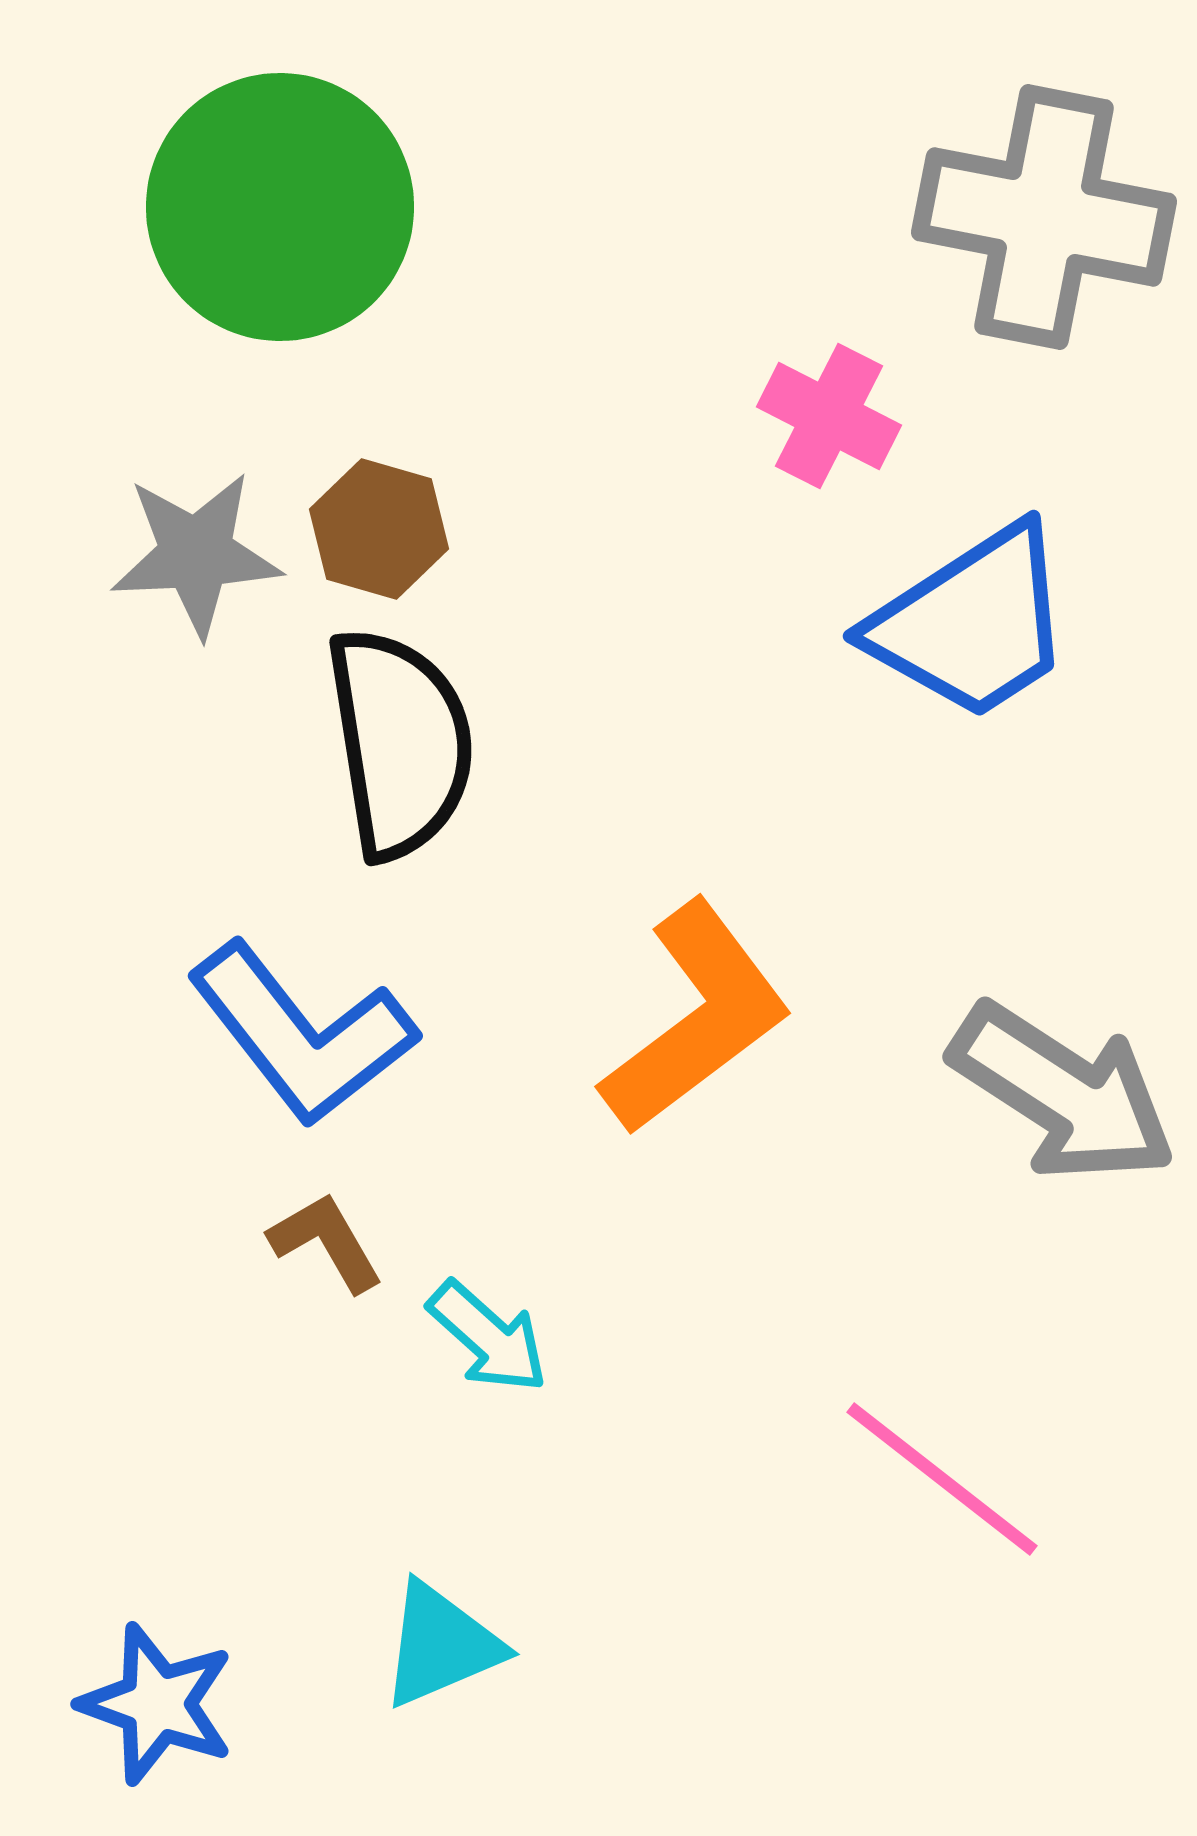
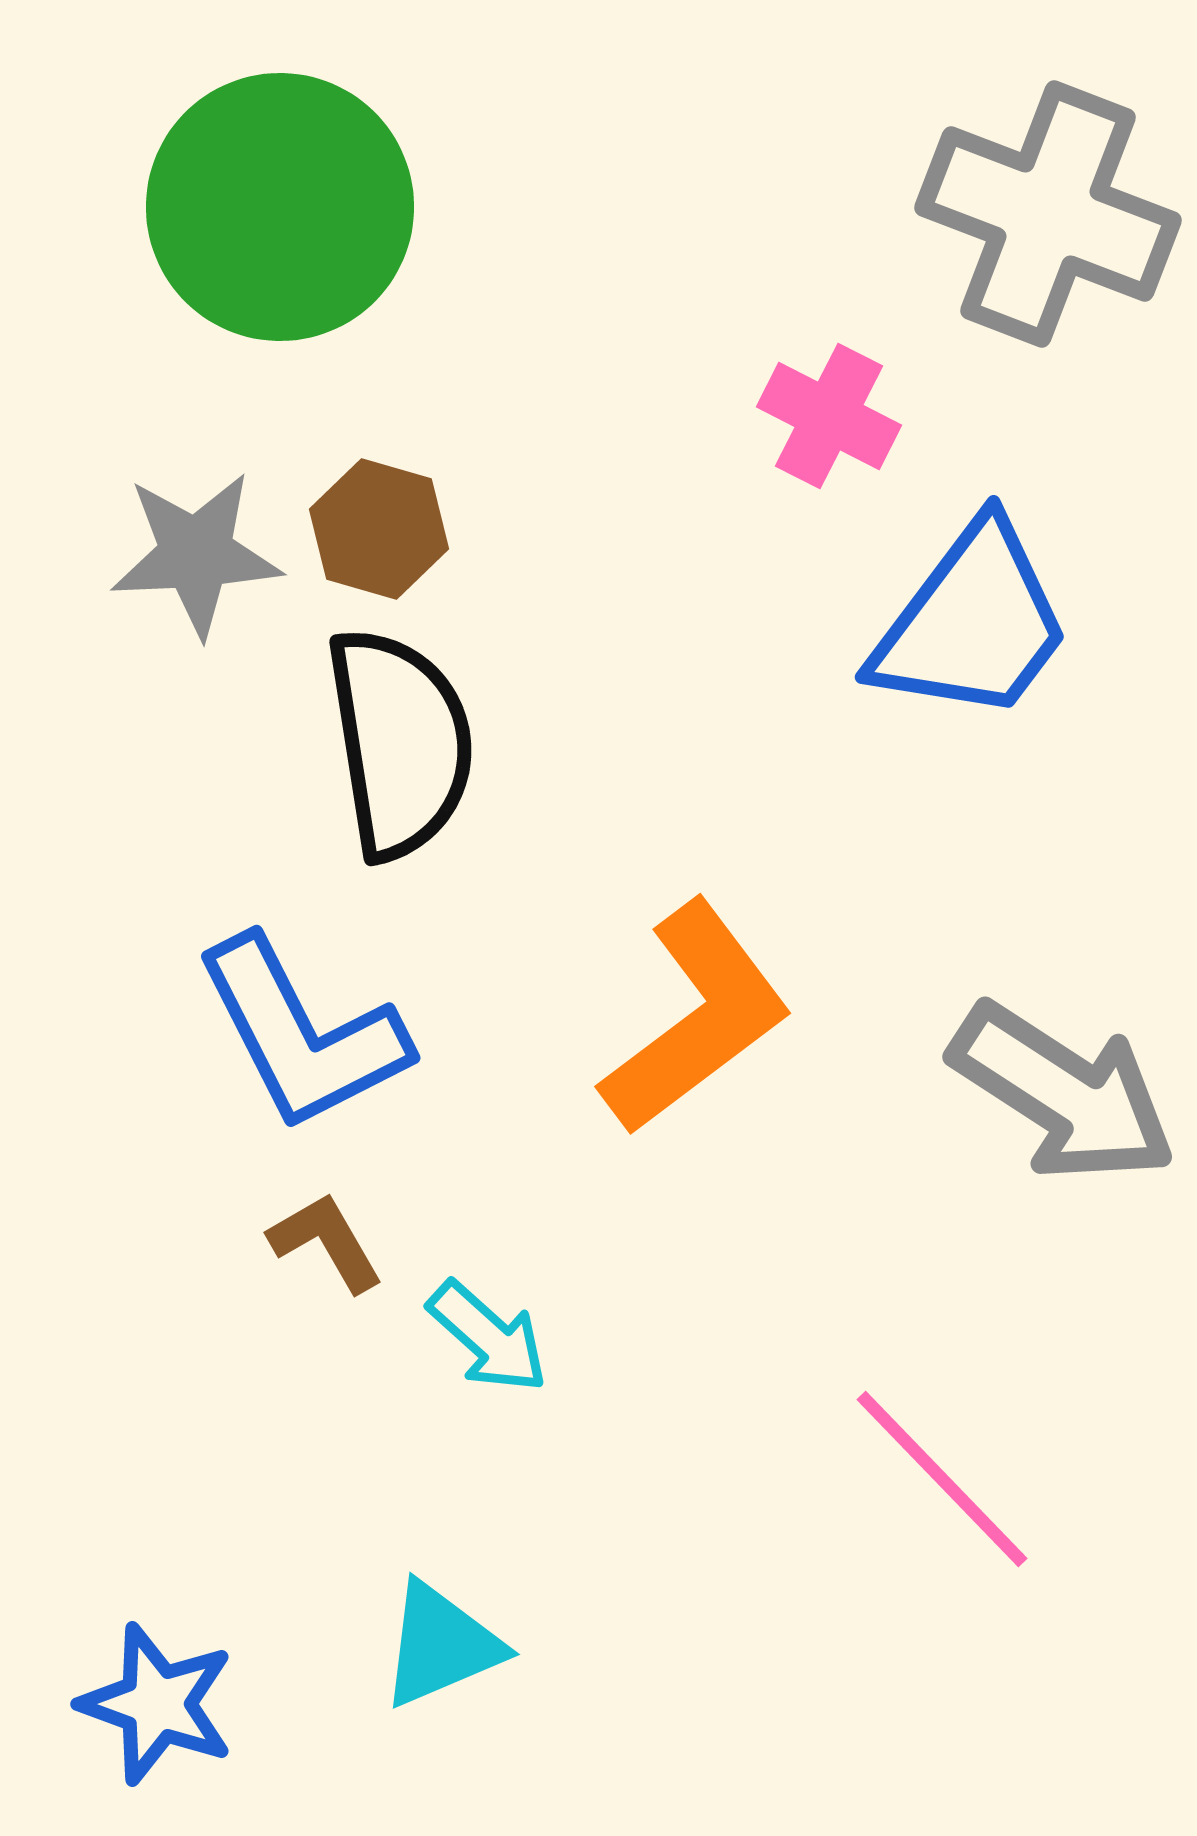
gray cross: moved 4 px right, 3 px up; rotated 10 degrees clockwise
blue trapezoid: rotated 20 degrees counterclockwise
blue L-shape: rotated 11 degrees clockwise
pink line: rotated 8 degrees clockwise
